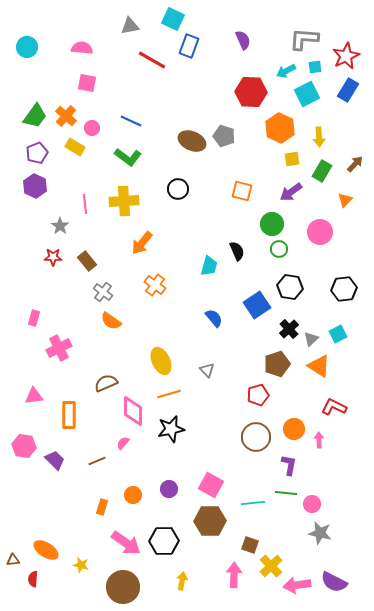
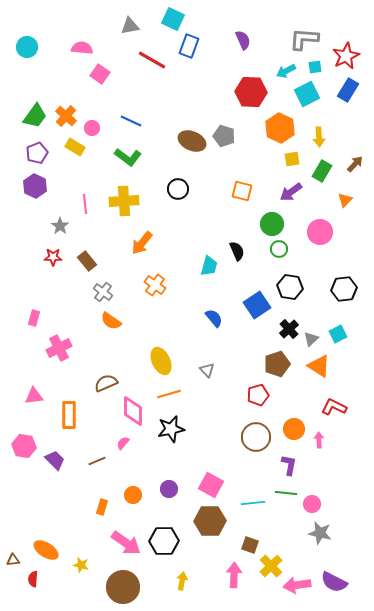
pink square at (87, 83): moved 13 px right, 9 px up; rotated 24 degrees clockwise
